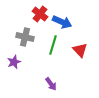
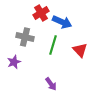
red cross: moved 1 px right, 1 px up; rotated 21 degrees clockwise
